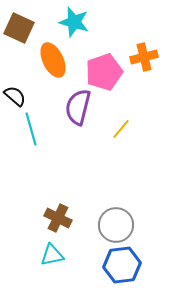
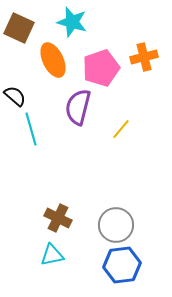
cyan star: moved 2 px left
pink pentagon: moved 3 px left, 4 px up
